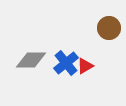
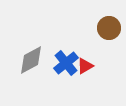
gray diamond: rotated 28 degrees counterclockwise
